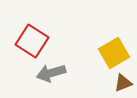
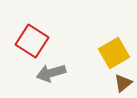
brown triangle: rotated 18 degrees counterclockwise
